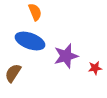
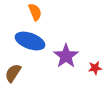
purple star: rotated 20 degrees counterclockwise
